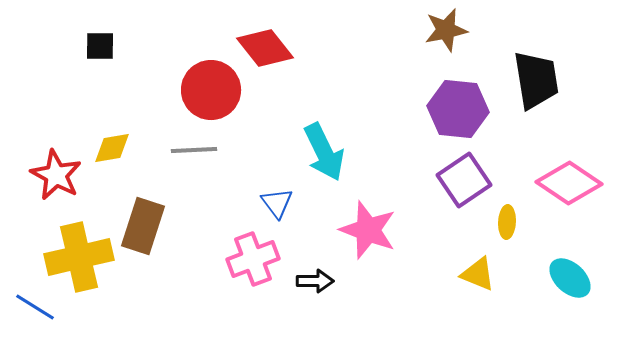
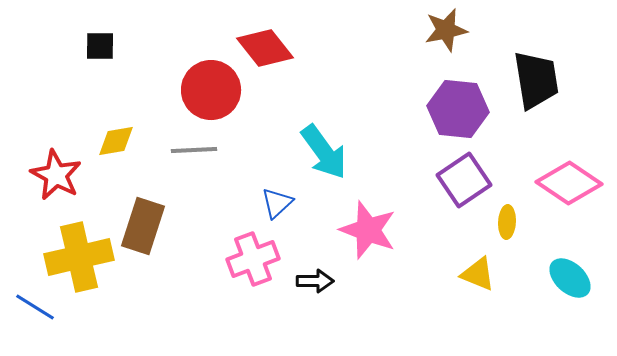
yellow diamond: moved 4 px right, 7 px up
cyan arrow: rotated 10 degrees counterclockwise
blue triangle: rotated 24 degrees clockwise
